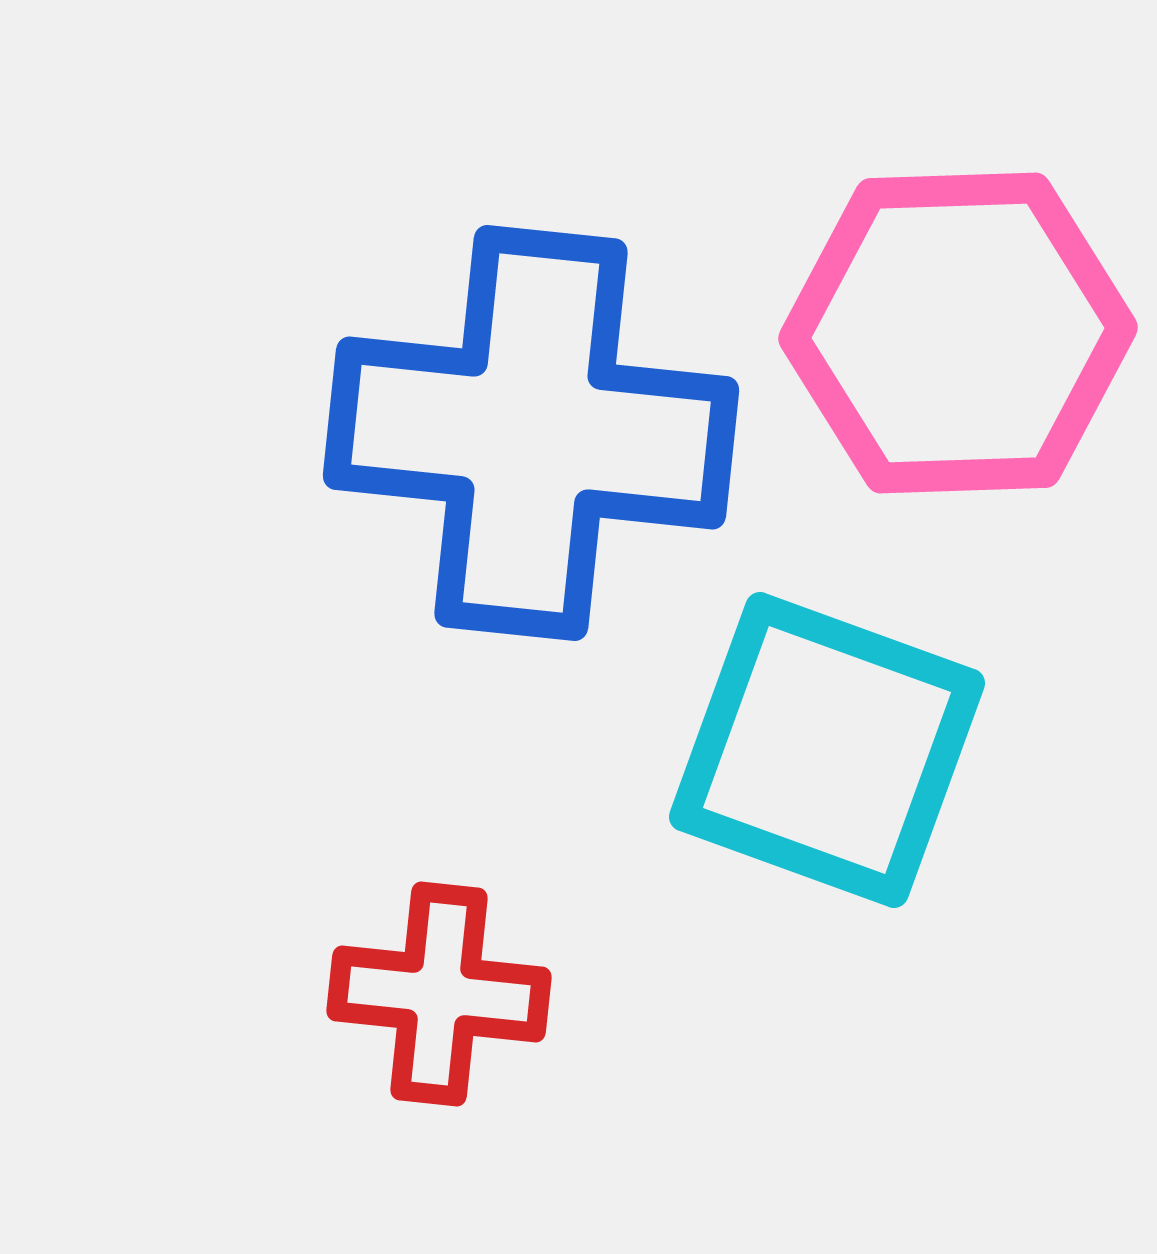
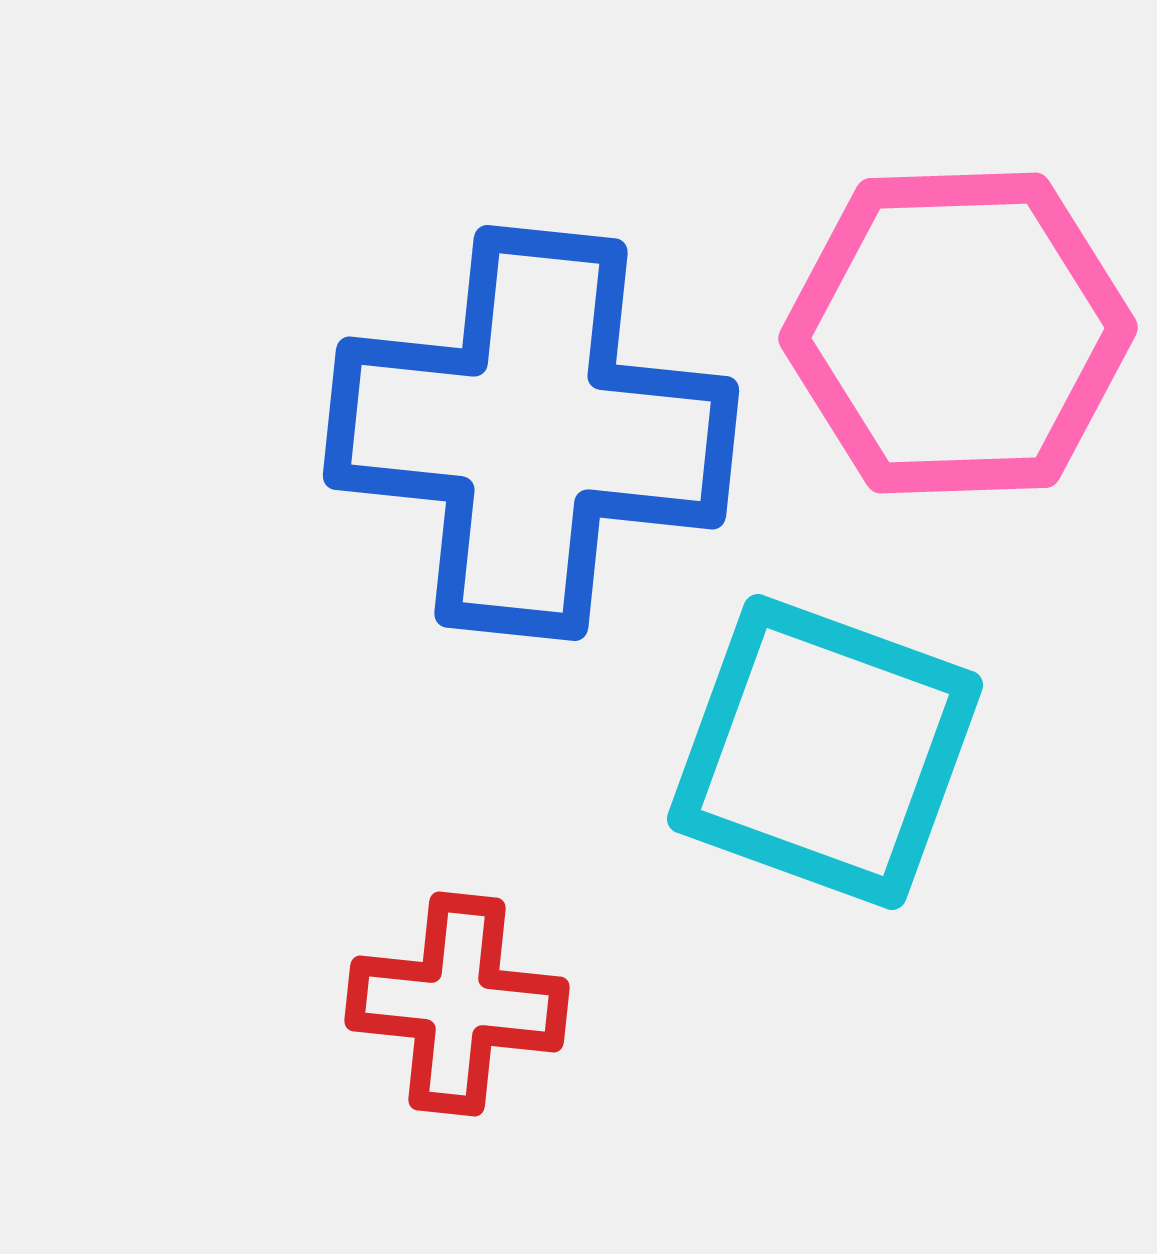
cyan square: moved 2 px left, 2 px down
red cross: moved 18 px right, 10 px down
